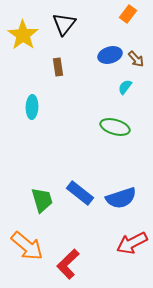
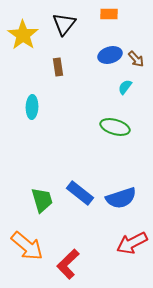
orange rectangle: moved 19 px left; rotated 54 degrees clockwise
